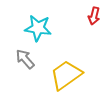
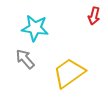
cyan star: moved 3 px left
yellow trapezoid: moved 3 px right, 2 px up
